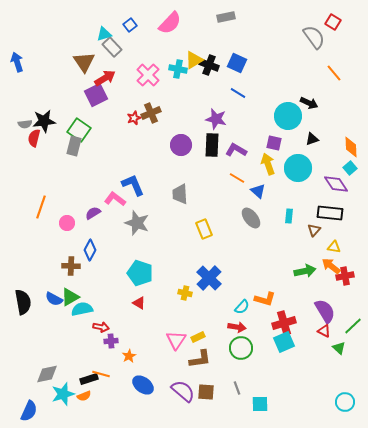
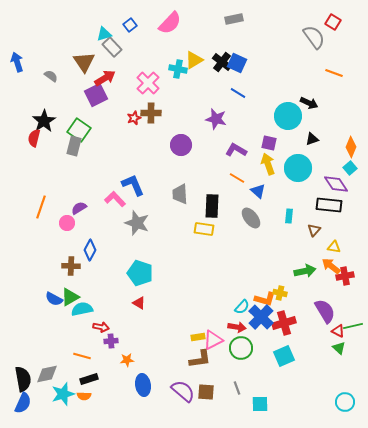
gray rectangle at (226, 17): moved 8 px right, 2 px down
black cross at (209, 65): moved 13 px right, 3 px up; rotated 18 degrees clockwise
orange line at (334, 73): rotated 30 degrees counterclockwise
pink cross at (148, 75): moved 8 px down
brown cross at (151, 113): rotated 24 degrees clockwise
black star at (44, 121): rotated 25 degrees counterclockwise
gray semicircle at (25, 124): moved 26 px right, 48 px up; rotated 136 degrees counterclockwise
purple square at (274, 143): moved 5 px left
black rectangle at (212, 145): moved 61 px down
orange diamond at (351, 147): rotated 25 degrees clockwise
pink L-shape at (115, 199): rotated 10 degrees clockwise
purple semicircle at (93, 213): moved 14 px left, 5 px up
black rectangle at (330, 213): moved 1 px left, 8 px up
yellow rectangle at (204, 229): rotated 60 degrees counterclockwise
blue cross at (209, 278): moved 52 px right, 39 px down
yellow cross at (185, 293): moved 95 px right
black semicircle at (23, 302): moved 77 px down
green line at (353, 326): rotated 30 degrees clockwise
red triangle at (324, 331): moved 14 px right
yellow rectangle at (198, 337): rotated 16 degrees clockwise
pink triangle at (176, 340): moved 37 px right; rotated 30 degrees clockwise
cyan square at (284, 342): moved 14 px down
orange star at (129, 356): moved 2 px left, 4 px down; rotated 24 degrees clockwise
orange line at (101, 374): moved 19 px left, 18 px up
blue ellipse at (143, 385): rotated 45 degrees clockwise
orange semicircle at (84, 396): rotated 24 degrees clockwise
blue semicircle at (29, 411): moved 6 px left, 8 px up
